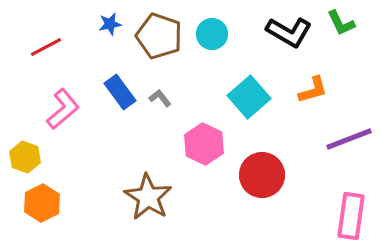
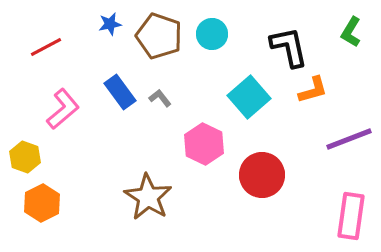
green L-shape: moved 10 px right, 9 px down; rotated 56 degrees clockwise
black L-shape: moved 15 px down; rotated 132 degrees counterclockwise
